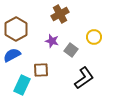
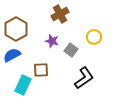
cyan rectangle: moved 1 px right
